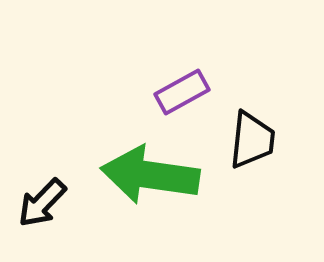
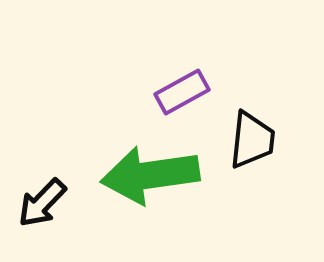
green arrow: rotated 16 degrees counterclockwise
